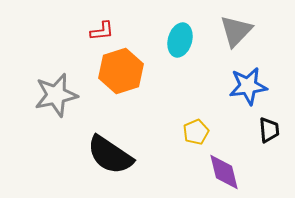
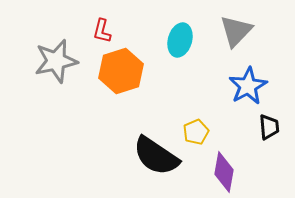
red L-shape: rotated 110 degrees clockwise
blue star: rotated 21 degrees counterclockwise
gray star: moved 34 px up
black trapezoid: moved 3 px up
black semicircle: moved 46 px right, 1 px down
purple diamond: rotated 24 degrees clockwise
